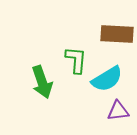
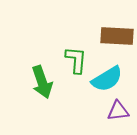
brown rectangle: moved 2 px down
